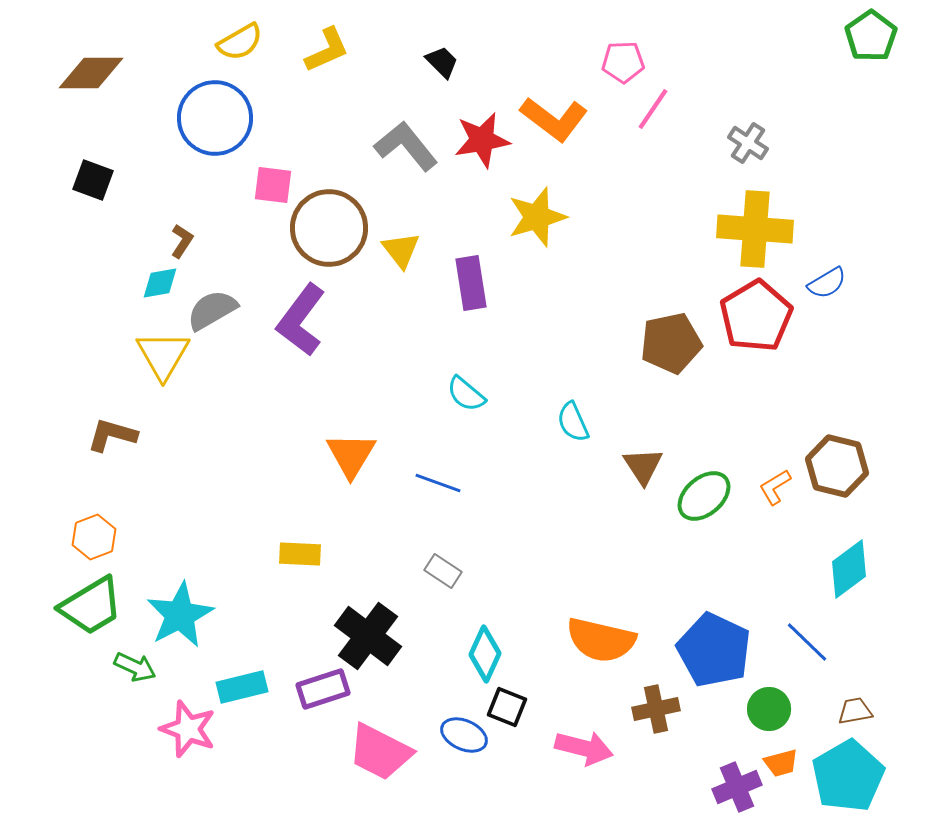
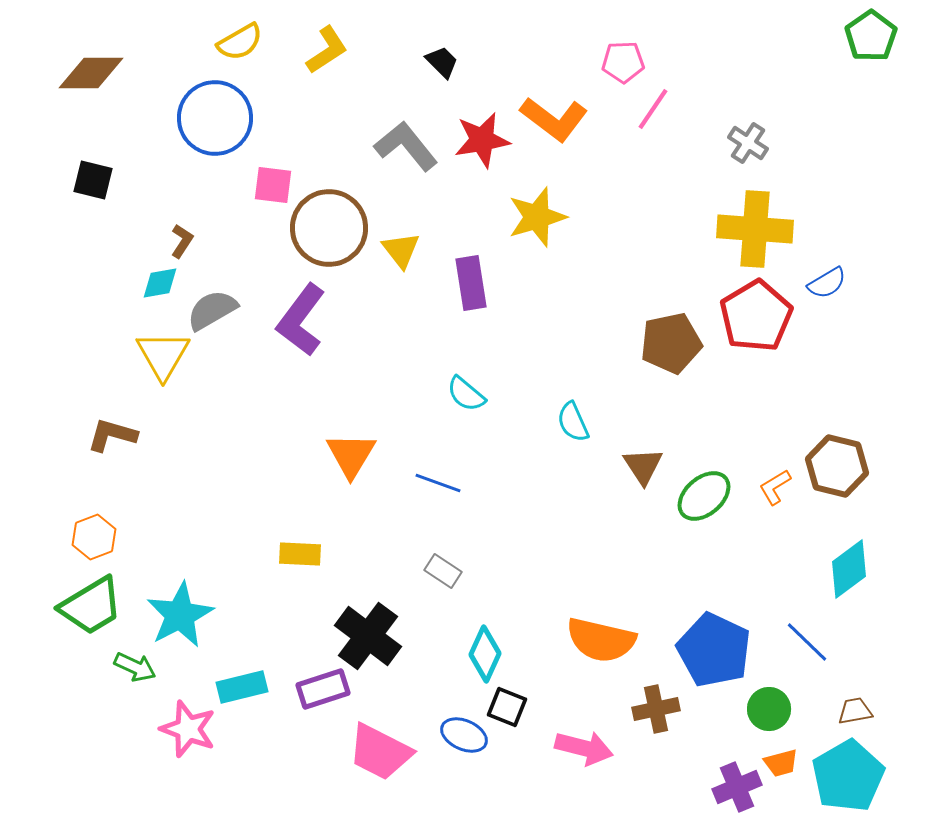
yellow L-shape at (327, 50): rotated 9 degrees counterclockwise
black square at (93, 180): rotated 6 degrees counterclockwise
